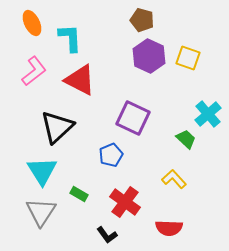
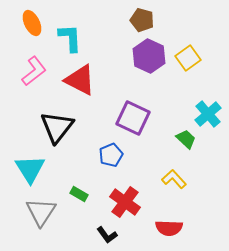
yellow square: rotated 35 degrees clockwise
black triangle: rotated 9 degrees counterclockwise
cyan triangle: moved 12 px left, 2 px up
